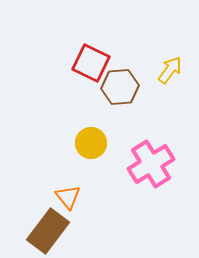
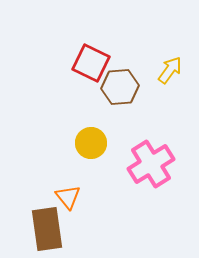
brown rectangle: moved 1 px left, 2 px up; rotated 45 degrees counterclockwise
